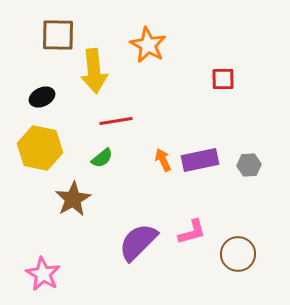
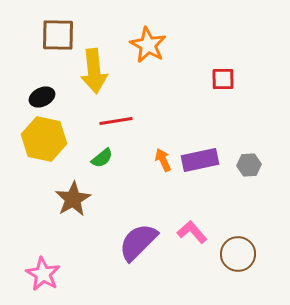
yellow hexagon: moved 4 px right, 9 px up
pink L-shape: rotated 116 degrees counterclockwise
